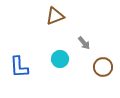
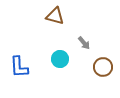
brown triangle: rotated 36 degrees clockwise
